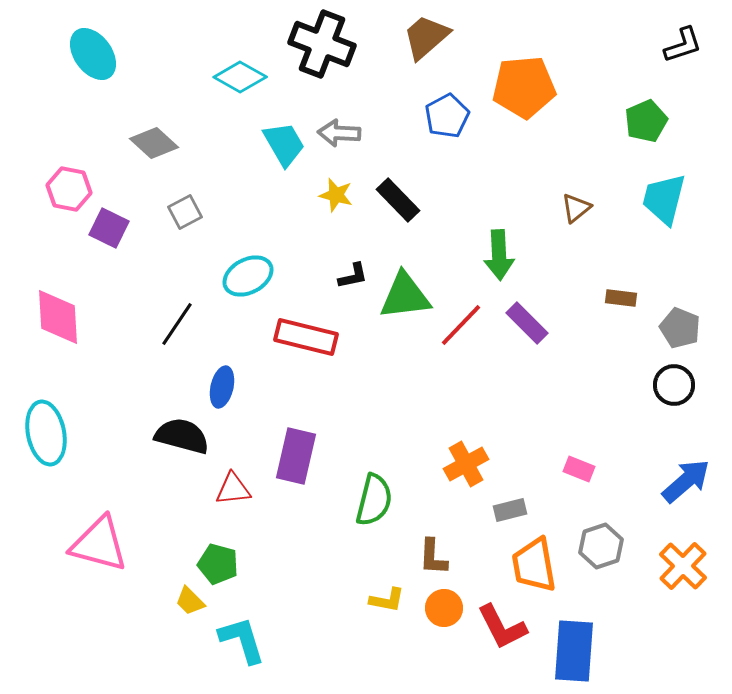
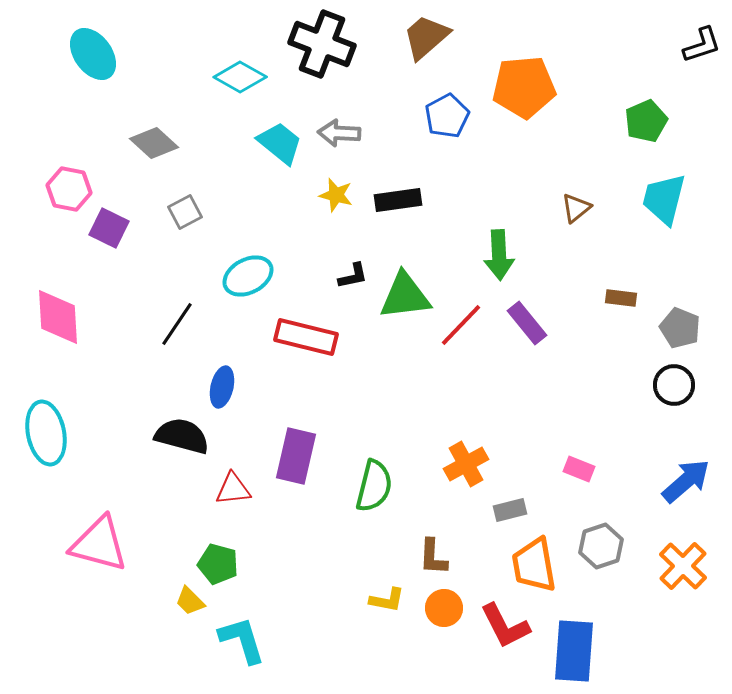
black L-shape at (683, 45): moved 19 px right
cyan trapezoid at (284, 144): moved 4 px left, 1 px up; rotated 21 degrees counterclockwise
black rectangle at (398, 200): rotated 54 degrees counterclockwise
purple rectangle at (527, 323): rotated 6 degrees clockwise
green semicircle at (374, 500): moved 14 px up
red L-shape at (502, 627): moved 3 px right, 1 px up
